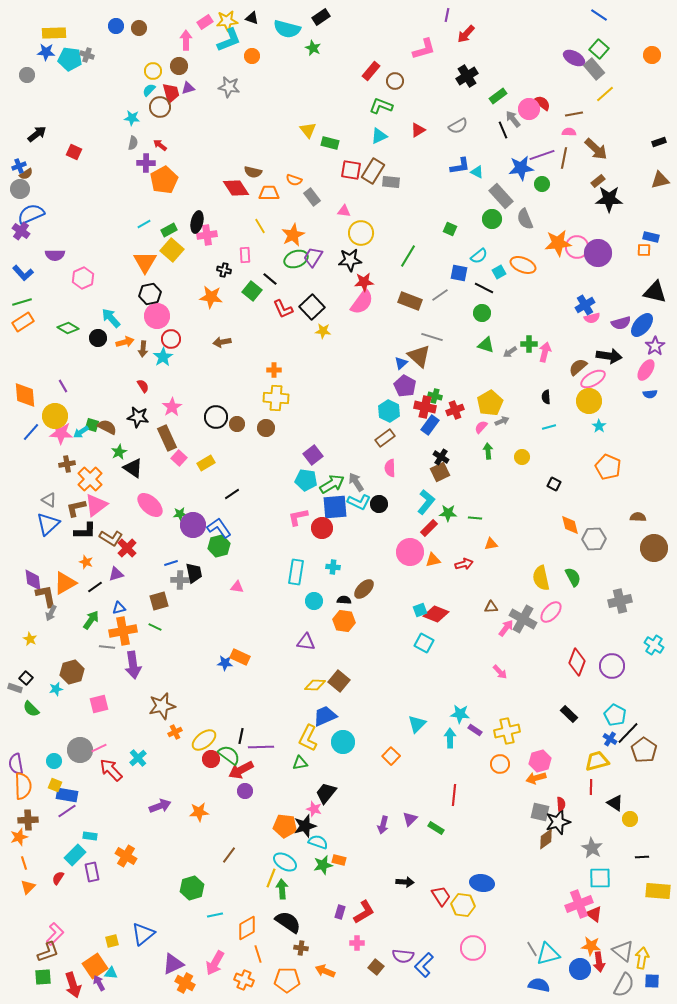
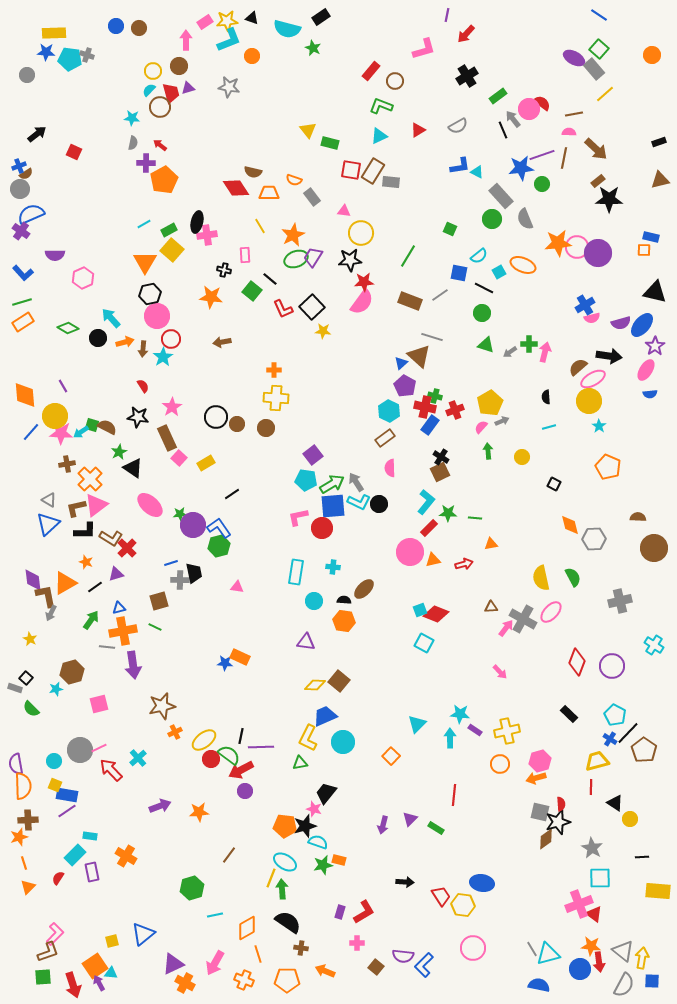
blue square at (335, 507): moved 2 px left, 1 px up
